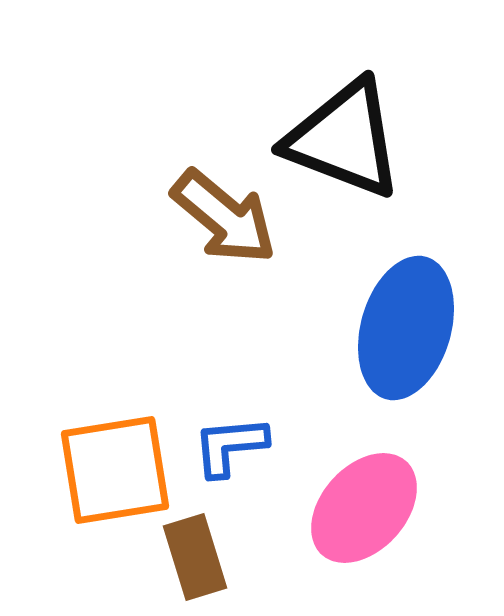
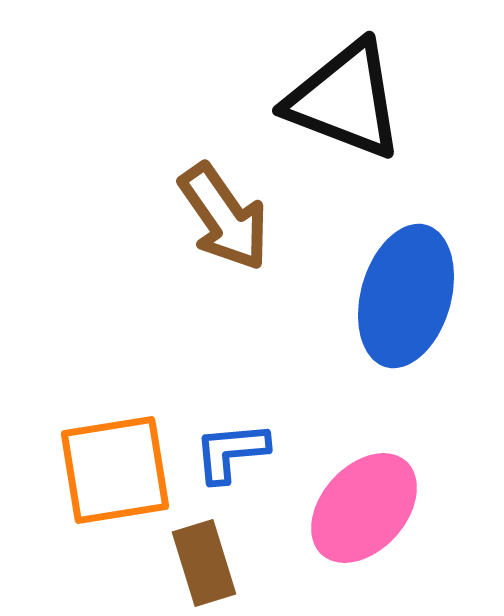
black triangle: moved 1 px right, 39 px up
brown arrow: rotated 15 degrees clockwise
blue ellipse: moved 32 px up
blue L-shape: moved 1 px right, 6 px down
brown rectangle: moved 9 px right, 6 px down
